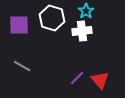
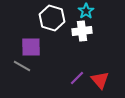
purple square: moved 12 px right, 22 px down
